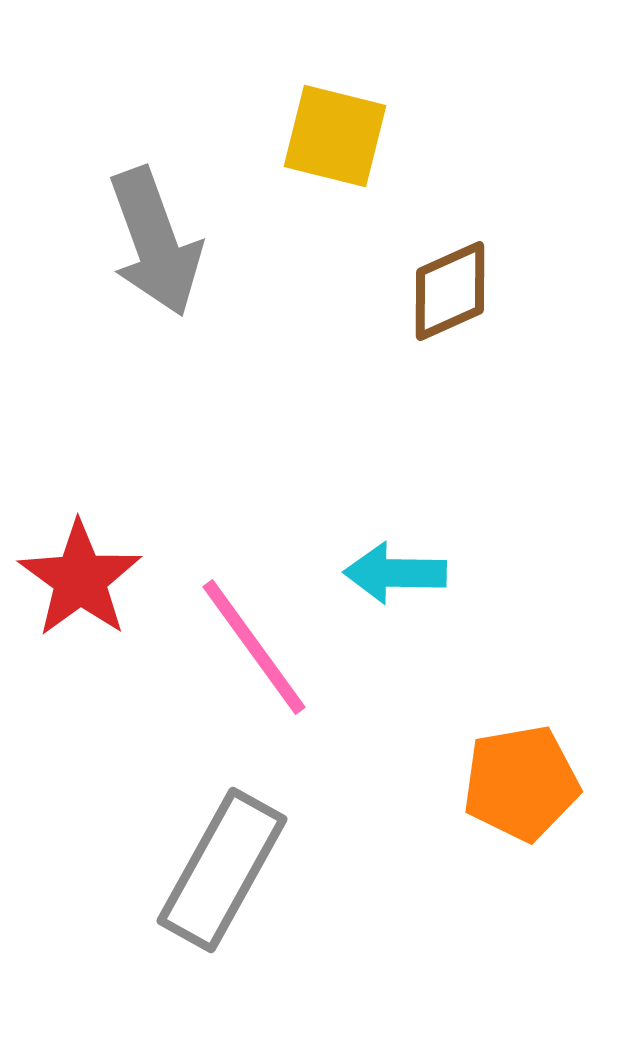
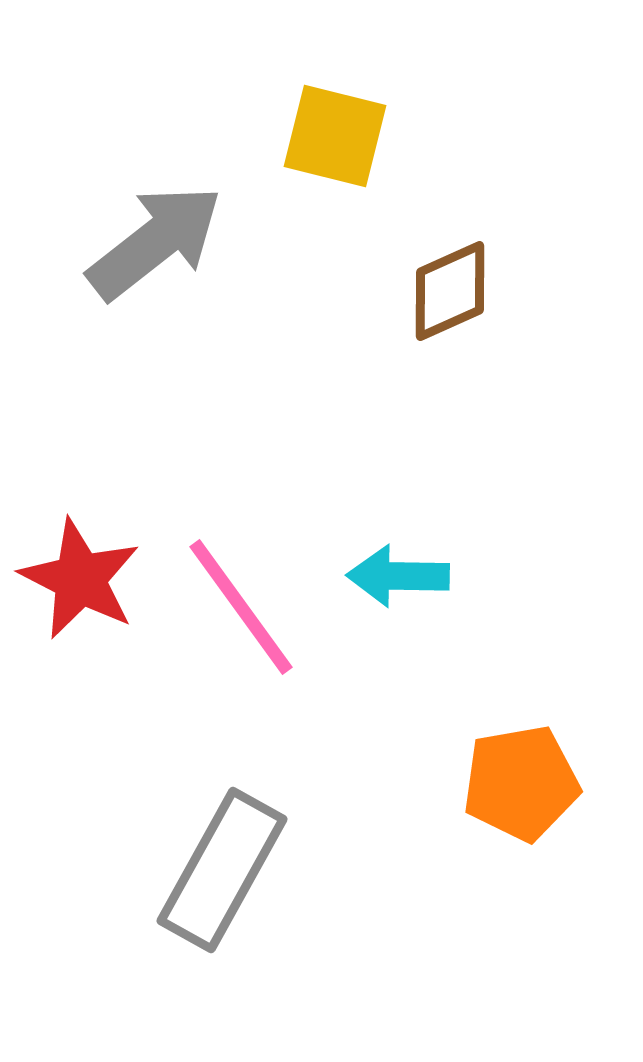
gray arrow: rotated 108 degrees counterclockwise
cyan arrow: moved 3 px right, 3 px down
red star: rotated 9 degrees counterclockwise
pink line: moved 13 px left, 40 px up
